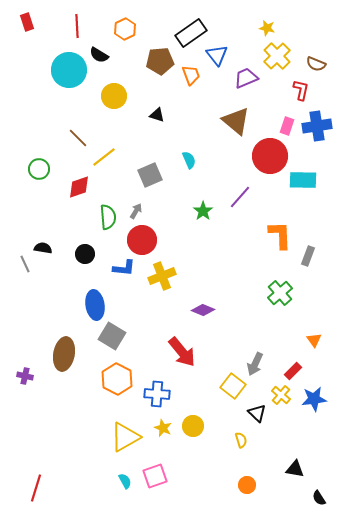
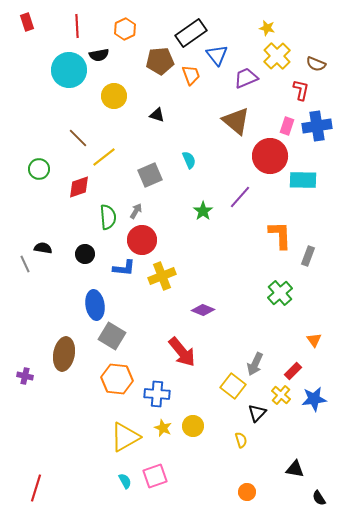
black semicircle at (99, 55): rotated 42 degrees counterclockwise
orange hexagon at (117, 379): rotated 20 degrees counterclockwise
black triangle at (257, 413): rotated 30 degrees clockwise
orange circle at (247, 485): moved 7 px down
